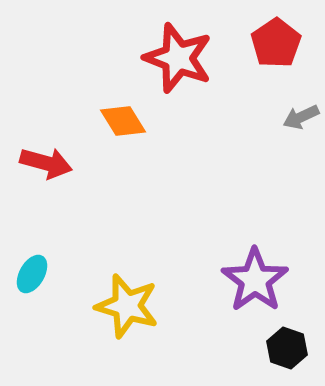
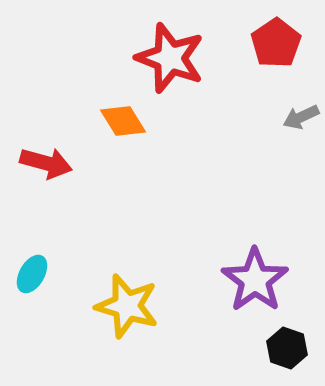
red star: moved 8 px left
